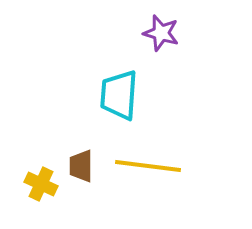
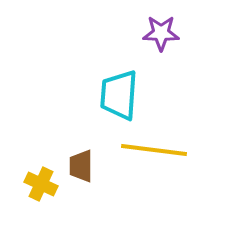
purple star: rotated 15 degrees counterclockwise
yellow line: moved 6 px right, 16 px up
